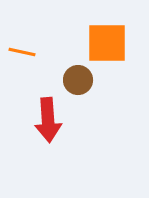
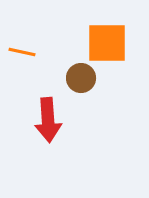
brown circle: moved 3 px right, 2 px up
